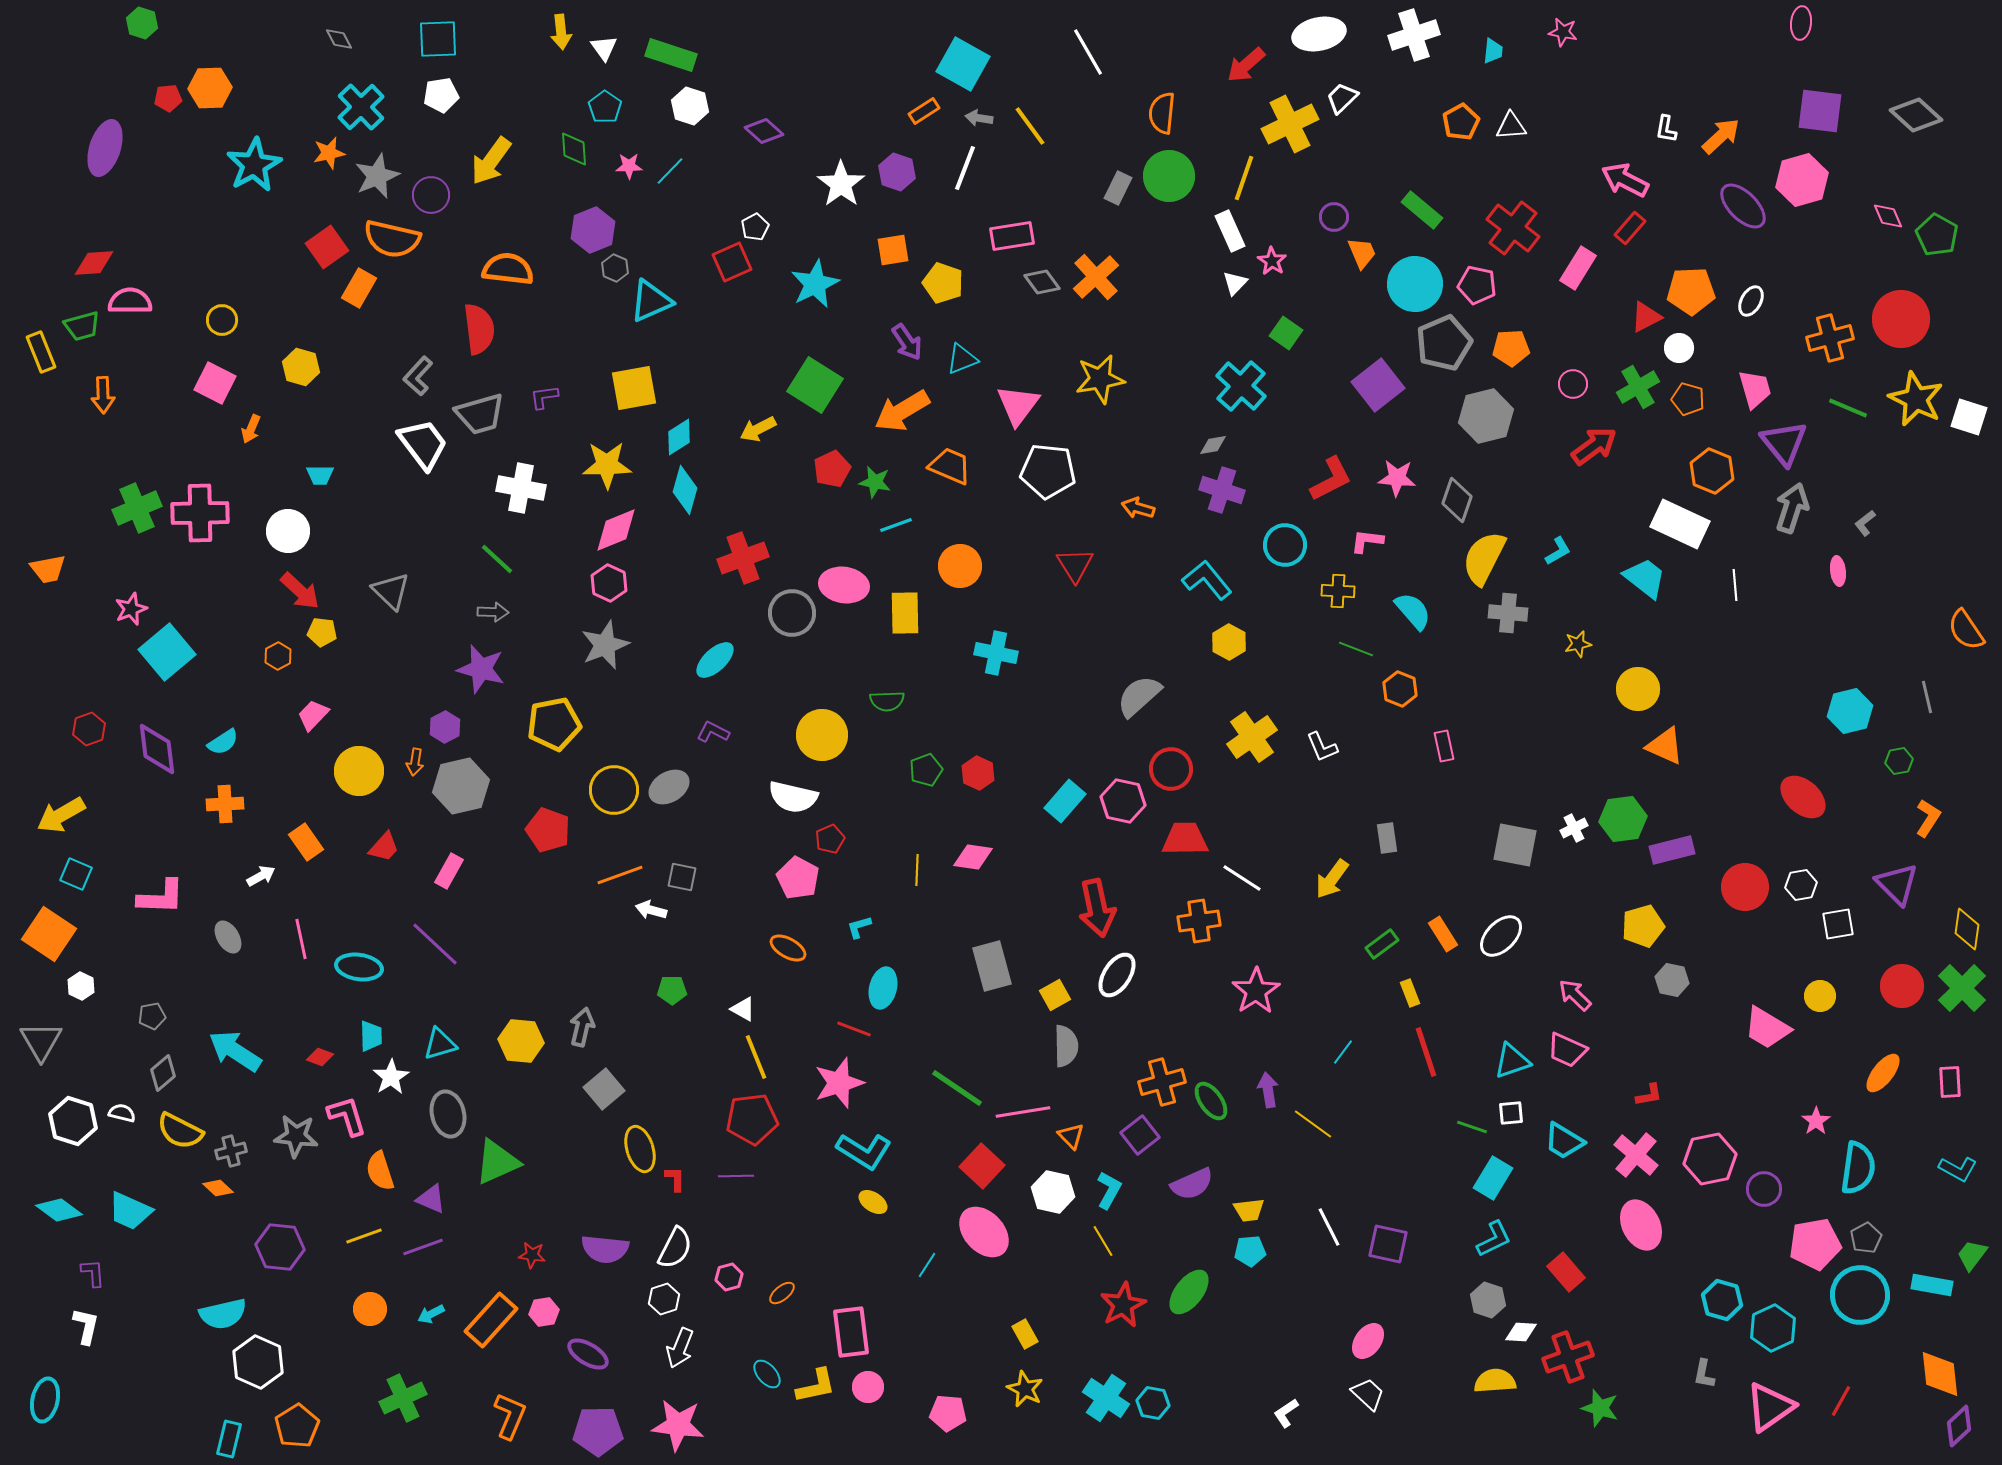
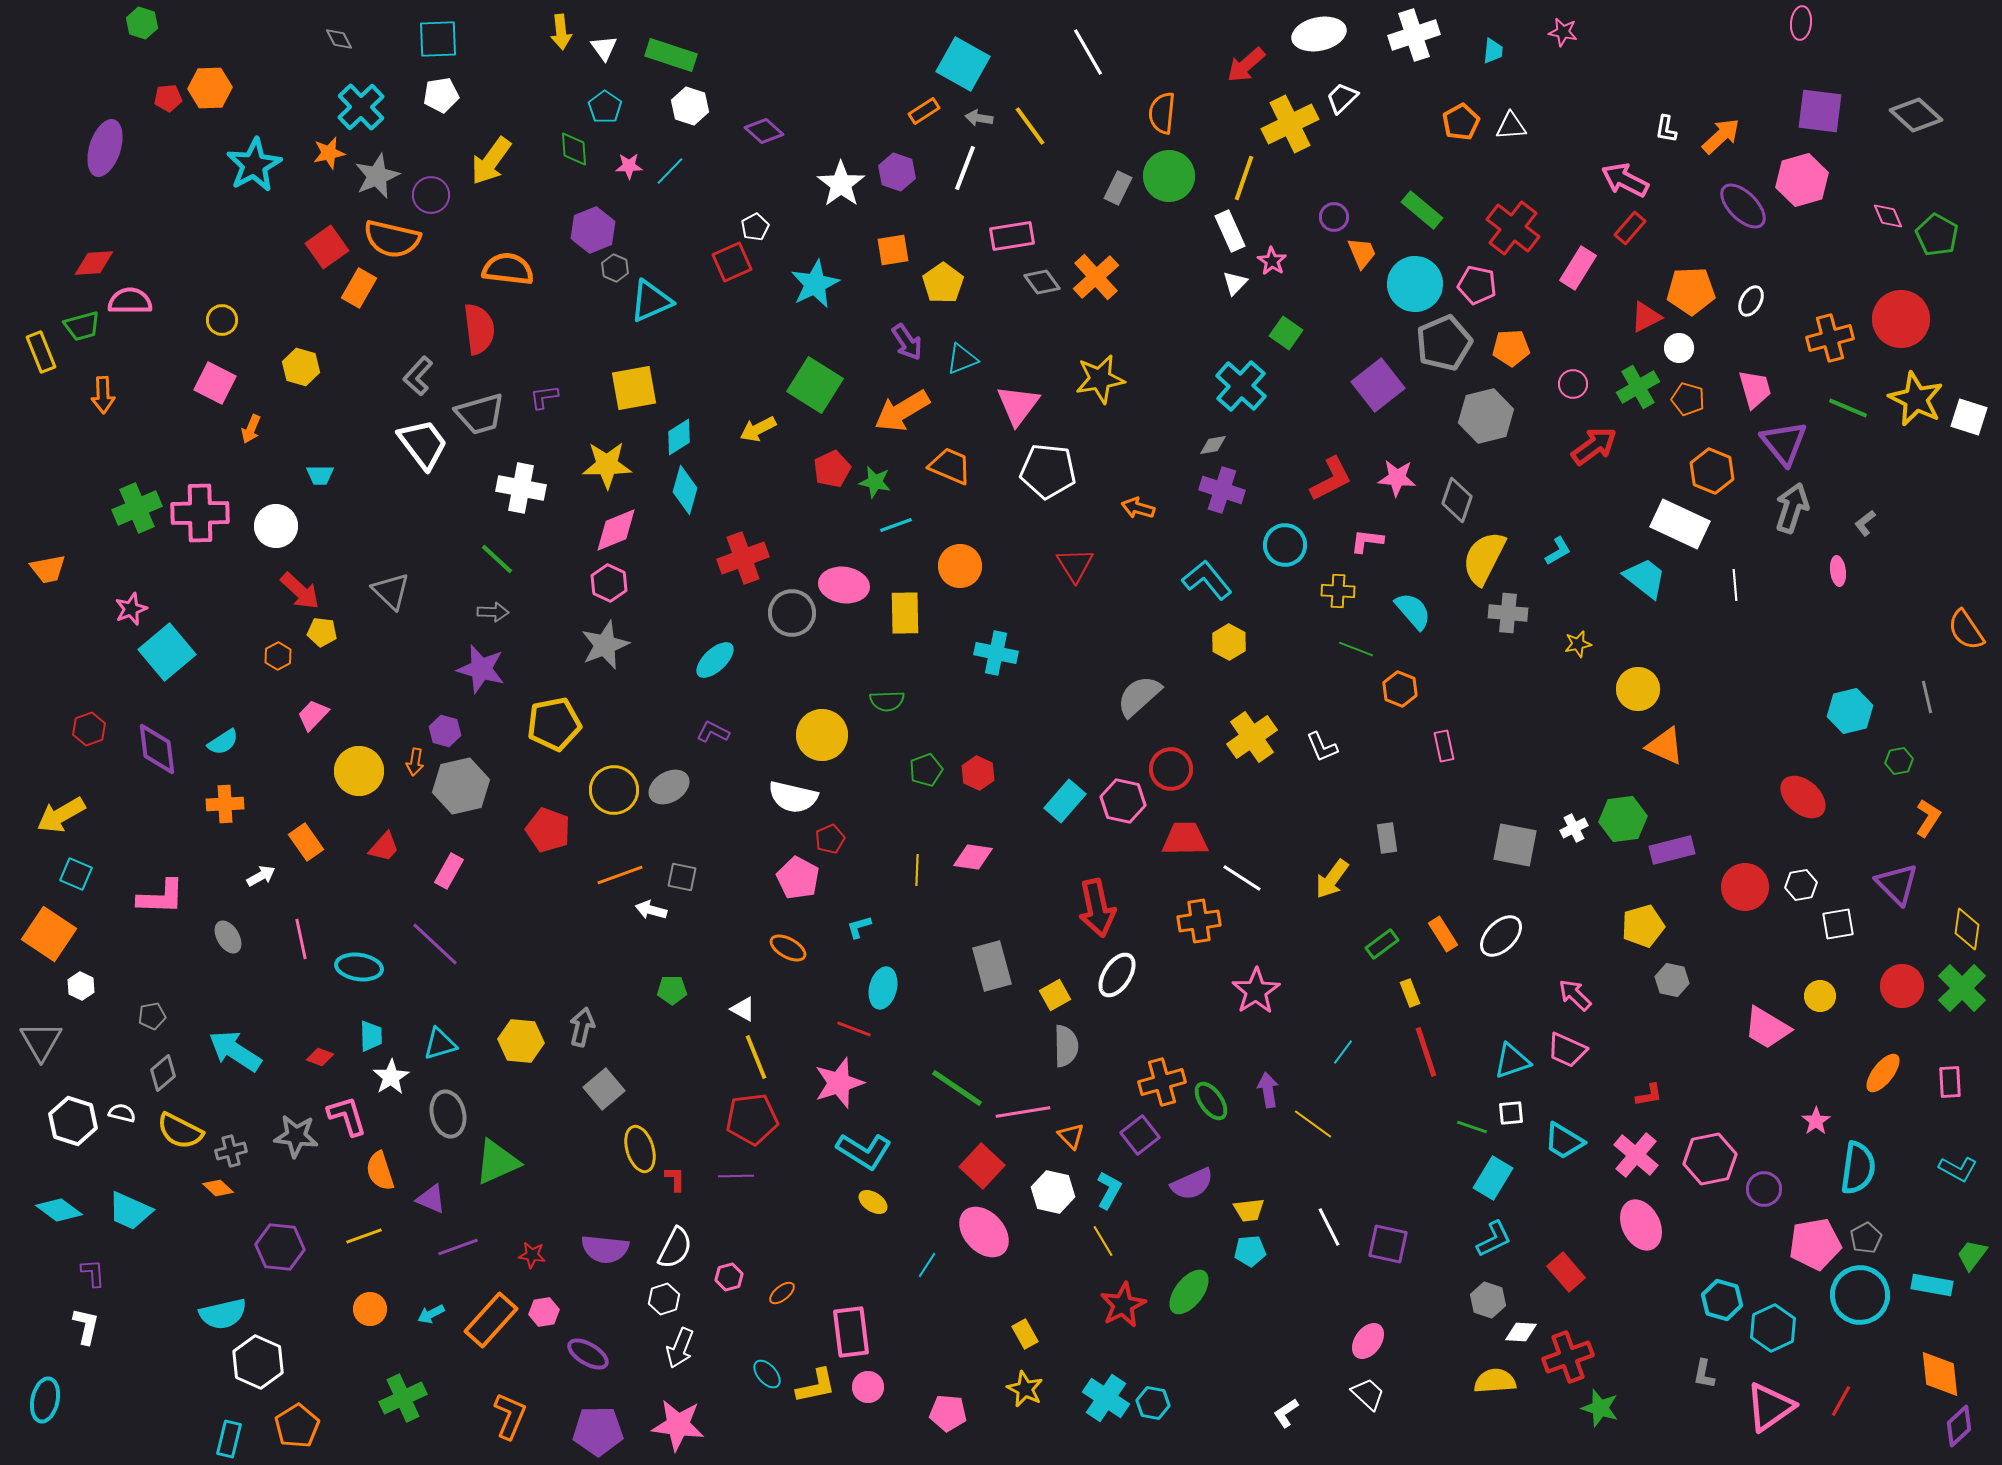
yellow pentagon at (943, 283): rotated 18 degrees clockwise
white circle at (288, 531): moved 12 px left, 5 px up
purple hexagon at (445, 727): moved 4 px down; rotated 16 degrees counterclockwise
purple line at (423, 1247): moved 35 px right
